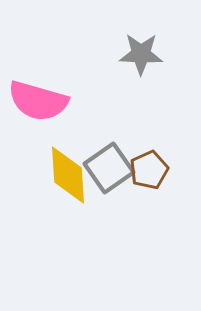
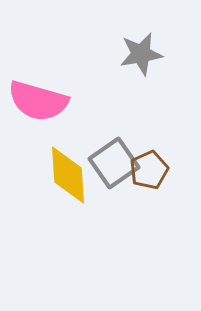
gray star: rotated 12 degrees counterclockwise
gray square: moved 5 px right, 5 px up
